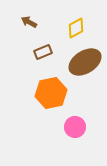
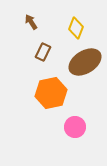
brown arrow: moved 2 px right; rotated 28 degrees clockwise
yellow diamond: rotated 40 degrees counterclockwise
brown rectangle: rotated 42 degrees counterclockwise
